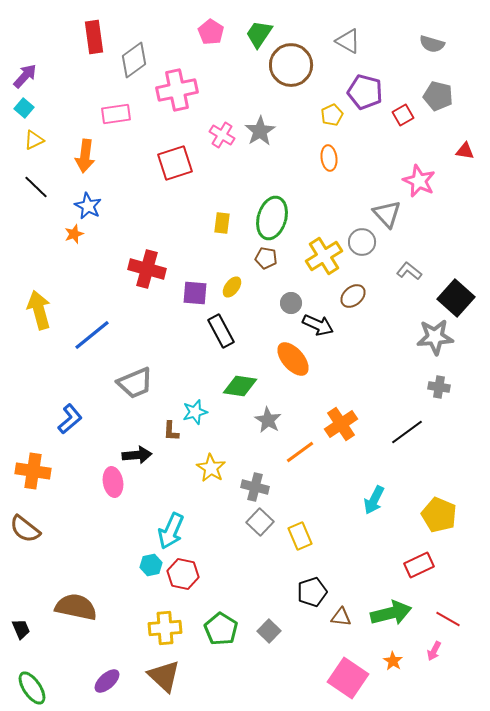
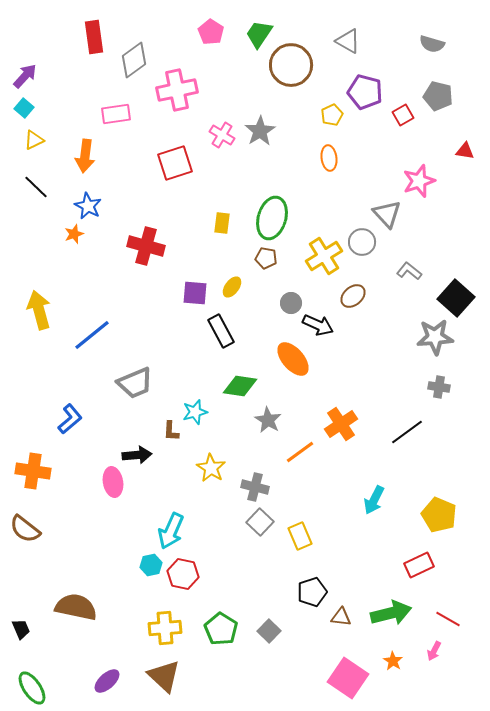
pink star at (419, 181): rotated 28 degrees clockwise
red cross at (147, 269): moved 1 px left, 23 px up
